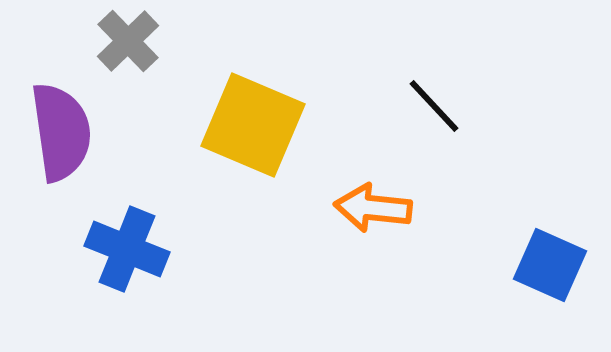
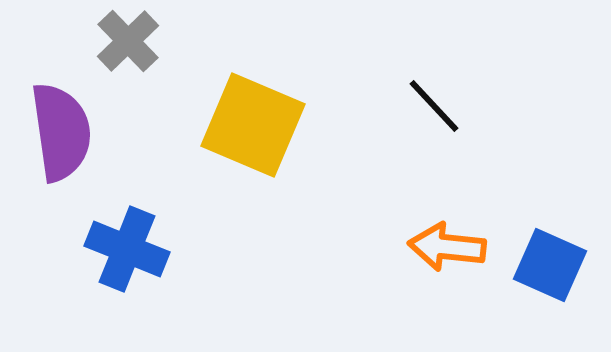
orange arrow: moved 74 px right, 39 px down
